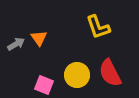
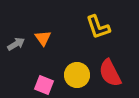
orange triangle: moved 4 px right
